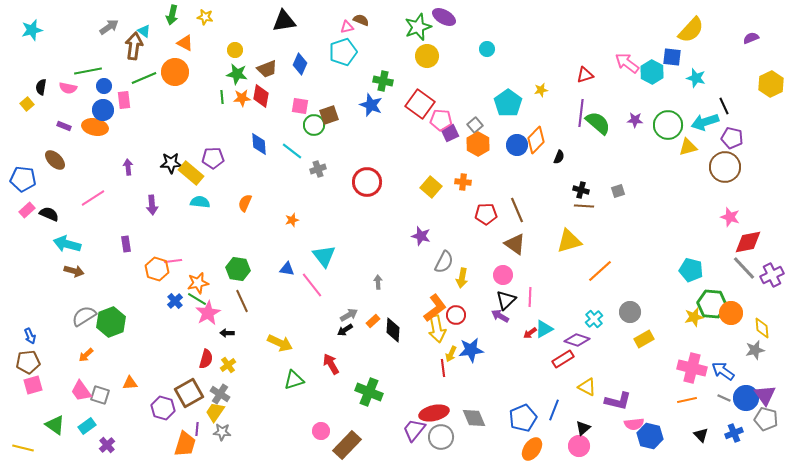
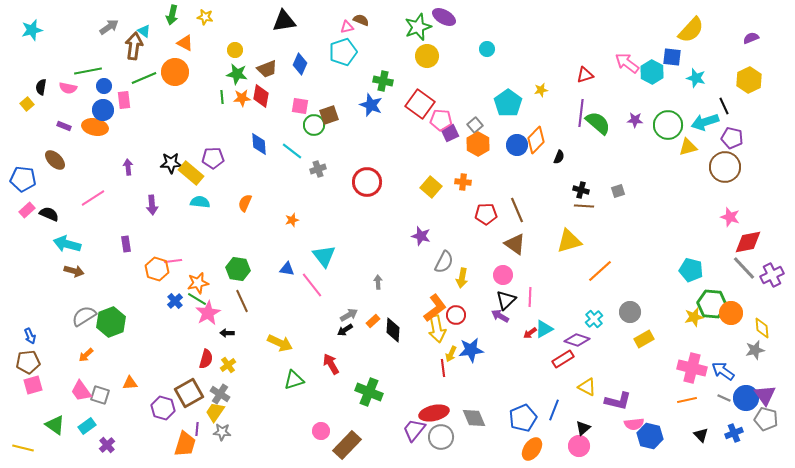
yellow hexagon at (771, 84): moved 22 px left, 4 px up
